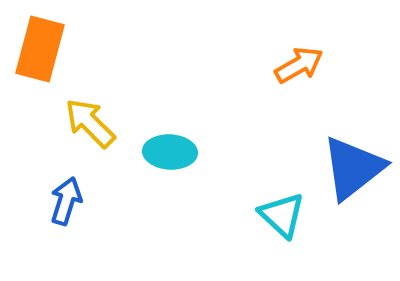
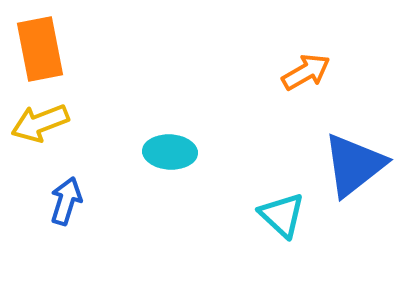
orange rectangle: rotated 26 degrees counterclockwise
orange arrow: moved 7 px right, 7 px down
yellow arrow: moved 50 px left; rotated 66 degrees counterclockwise
blue triangle: moved 1 px right, 3 px up
